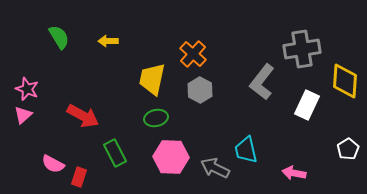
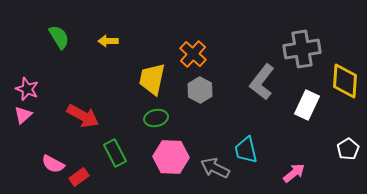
pink arrow: rotated 130 degrees clockwise
red rectangle: rotated 36 degrees clockwise
